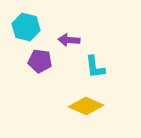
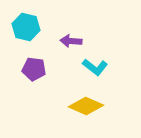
purple arrow: moved 2 px right, 1 px down
purple pentagon: moved 6 px left, 8 px down
cyan L-shape: rotated 45 degrees counterclockwise
